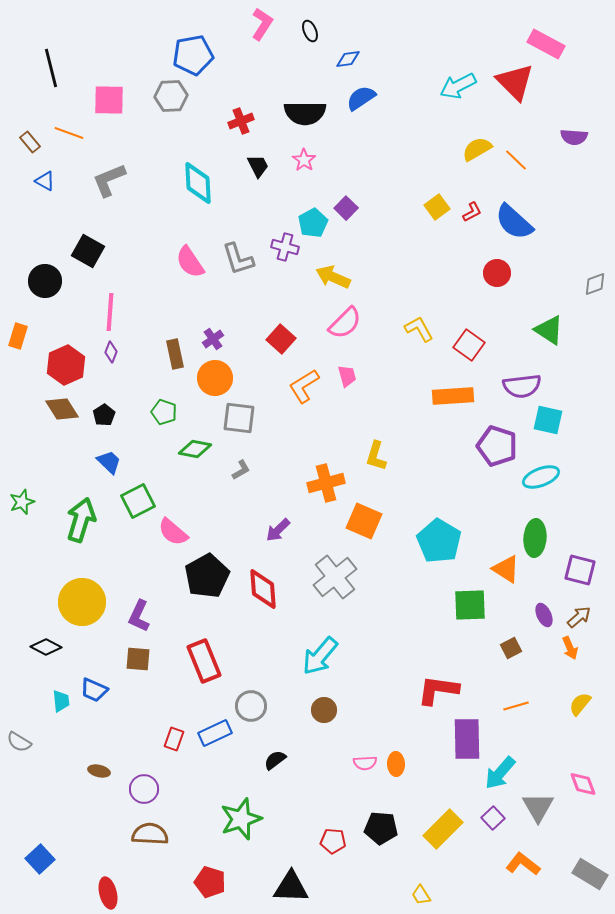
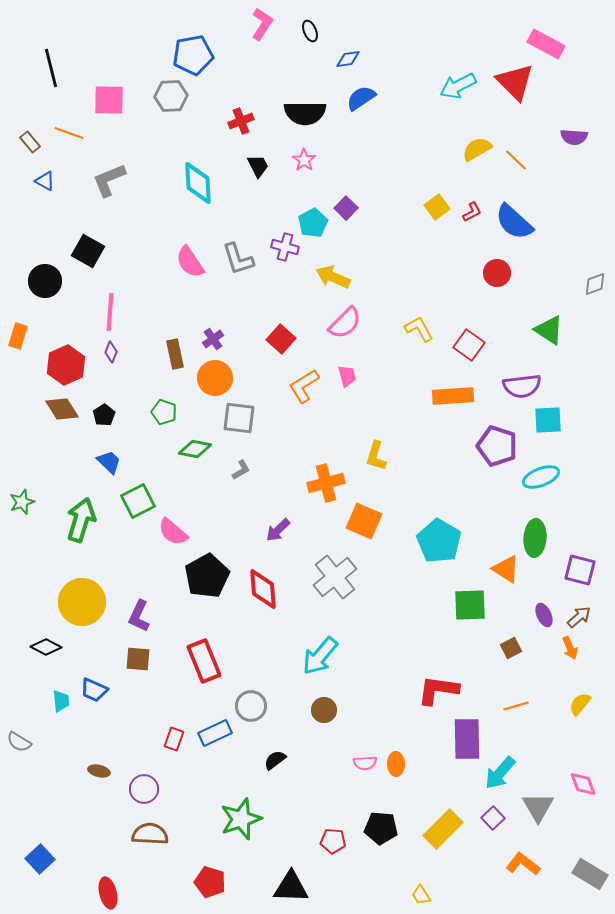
cyan square at (548, 420): rotated 16 degrees counterclockwise
